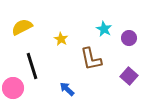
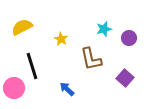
cyan star: rotated 28 degrees clockwise
purple square: moved 4 px left, 2 px down
pink circle: moved 1 px right
